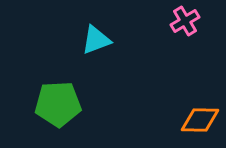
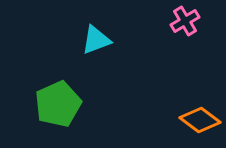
green pentagon: rotated 21 degrees counterclockwise
orange diamond: rotated 36 degrees clockwise
